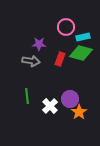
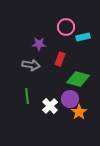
green diamond: moved 3 px left, 26 px down
gray arrow: moved 4 px down
